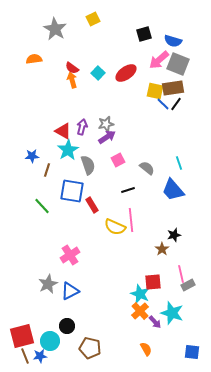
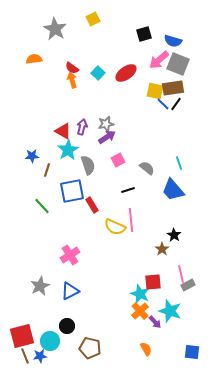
blue square at (72, 191): rotated 20 degrees counterclockwise
black star at (174, 235): rotated 24 degrees counterclockwise
gray star at (48, 284): moved 8 px left, 2 px down
cyan star at (172, 313): moved 2 px left, 2 px up
